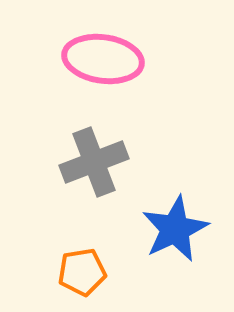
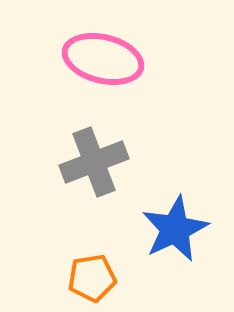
pink ellipse: rotated 6 degrees clockwise
orange pentagon: moved 10 px right, 6 px down
